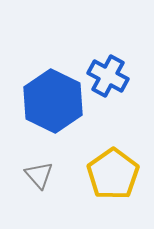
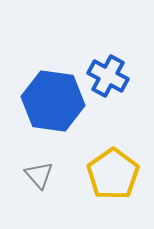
blue hexagon: rotated 18 degrees counterclockwise
